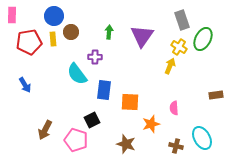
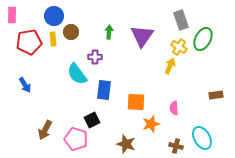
gray rectangle: moved 1 px left
orange square: moved 6 px right
pink pentagon: moved 1 px up
